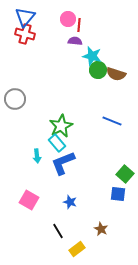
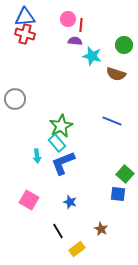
blue triangle: rotated 45 degrees clockwise
red line: moved 2 px right
green circle: moved 26 px right, 25 px up
